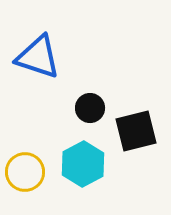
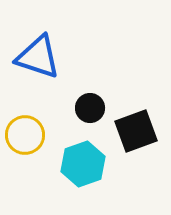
black square: rotated 6 degrees counterclockwise
cyan hexagon: rotated 9 degrees clockwise
yellow circle: moved 37 px up
